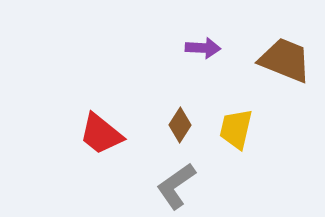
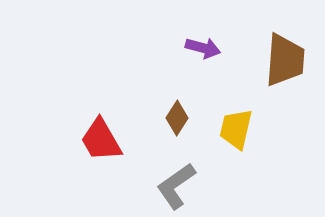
purple arrow: rotated 12 degrees clockwise
brown trapezoid: rotated 72 degrees clockwise
brown diamond: moved 3 px left, 7 px up
red trapezoid: moved 6 px down; rotated 21 degrees clockwise
